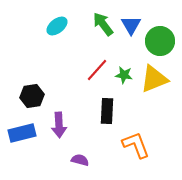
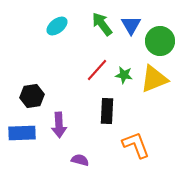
green arrow: moved 1 px left
blue rectangle: rotated 12 degrees clockwise
